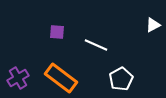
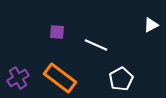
white triangle: moved 2 px left
orange rectangle: moved 1 px left
